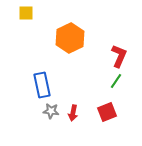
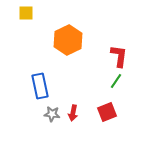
orange hexagon: moved 2 px left, 2 px down
red L-shape: rotated 15 degrees counterclockwise
blue rectangle: moved 2 px left, 1 px down
gray star: moved 1 px right, 3 px down
